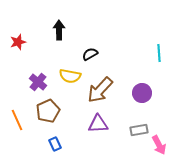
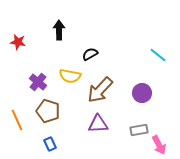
red star: rotated 28 degrees clockwise
cyan line: moved 1 px left, 2 px down; rotated 48 degrees counterclockwise
brown pentagon: rotated 30 degrees counterclockwise
blue rectangle: moved 5 px left
